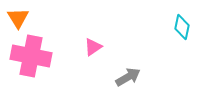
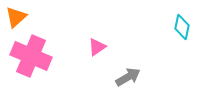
orange triangle: moved 2 px left, 1 px up; rotated 20 degrees clockwise
pink triangle: moved 4 px right
pink cross: rotated 12 degrees clockwise
